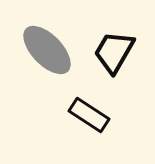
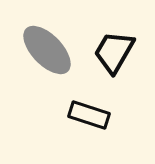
black rectangle: rotated 15 degrees counterclockwise
